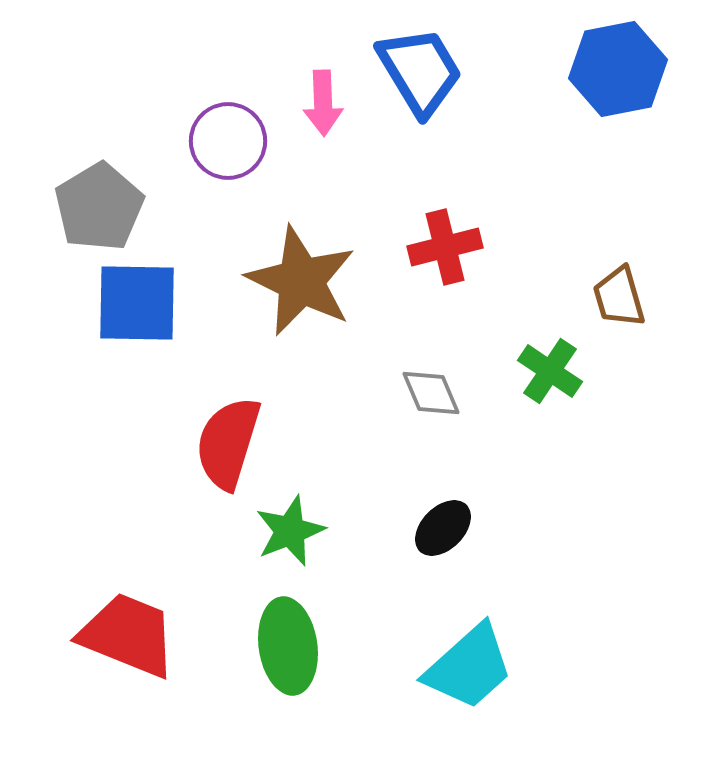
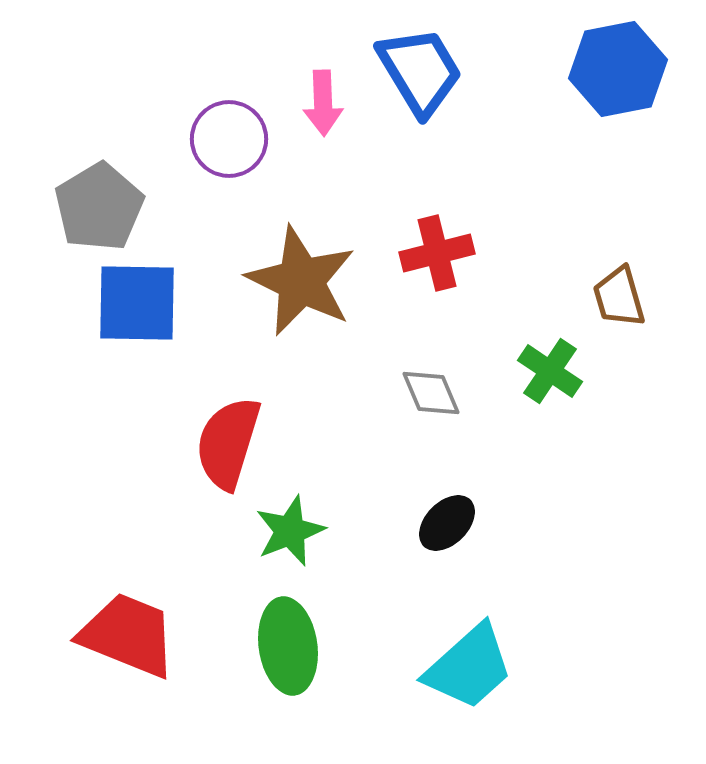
purple circle: moved 1 px right, 2 px up
red cross: moved 8 px left, 6 px down
black ellipse: moved 4 px right, 5 px up
